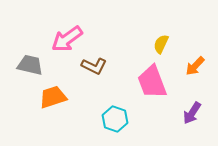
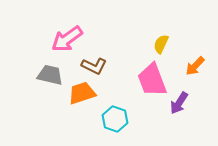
gray trapezoid: moved 20 px right, 10 px down
pink trapezoid: moved 2 px up
orange trapezoid: moved 29 px right, 4 px up
purple arrow: moved 13 px left, 10 px up
